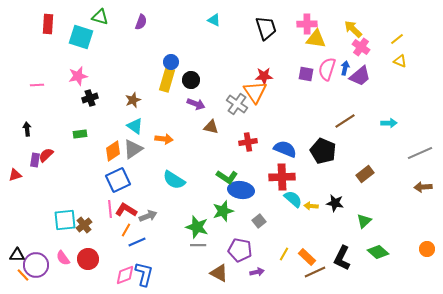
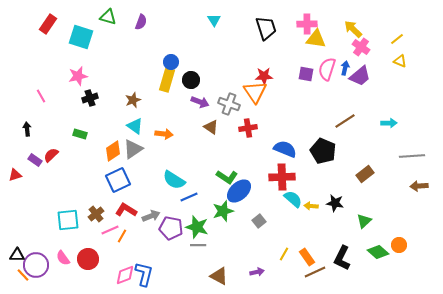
green triangle at (100, 17): moved 8 px right
cyan triangle at (214, 20): rotated 32 degrees clockwise
red rectangle at (48, 24): rotated 30 degrees clockwise
pink line at (37, 85): moved 4 px right, 11 px down; rotated 64 degrees clockwise
purple arrow at (196, 104): moved 4 px right, 2 px up
gray cross at (237, 104): moved 8 px left; rotated 15 degrees counterclockwise
brown triangle at (211, 127): rotated 21 degrees clockwise
green rectangle at (80, 134): rotated 24 degrees clockwise
orange arrow at (164, 139): moved 5 px up
red cross at (248, 142): moved 14 px up
gray line at (420, 153): moved 8 px left, 3 px down; rotated 20 degrees clockwise
red semicircle at (46, 155): moved 5 px right
purple rectangle at (35, 160): rotated 64 degrees counterclockwise
brown arrow at (423, 187): moved 4 px left, 1 px up
blue ellipse at (241, 190): moved 2 px left, 1 px down; rotated 50 degrees counterclockwise
pink line at (110, 209): moved 21 px down; rotated 72 degrees clockwise
gray arrow at (148, 216): moved 3 px right
cyan square at (65, 220): moved 3 px right
brown cross at (84, 225): moved 12 px right, 11 px up
orange line at (126, 230): moved 4 px left, 6 px down
blue line at (137, 242): moved 52 px right, 45 px up
orange circle at (427, 249): moved 28 px left, 4 px up
purple pentagon at (240, 250): moved 69 px left, 22 px up
orange rectangle at (307, 257): rotated 12 degrees clockwise
brown triangle at (219, 273): moved 3 px down
